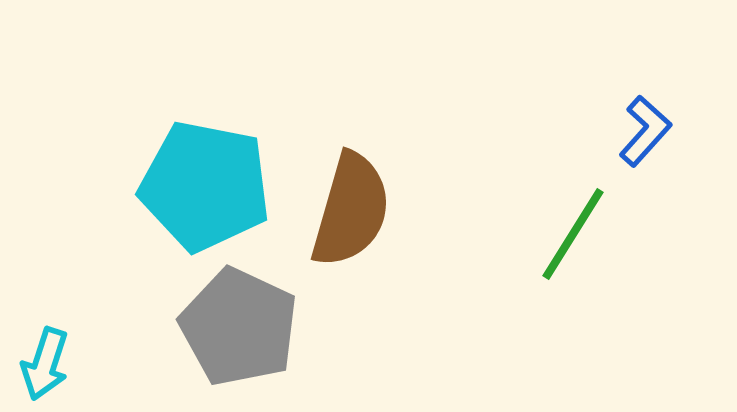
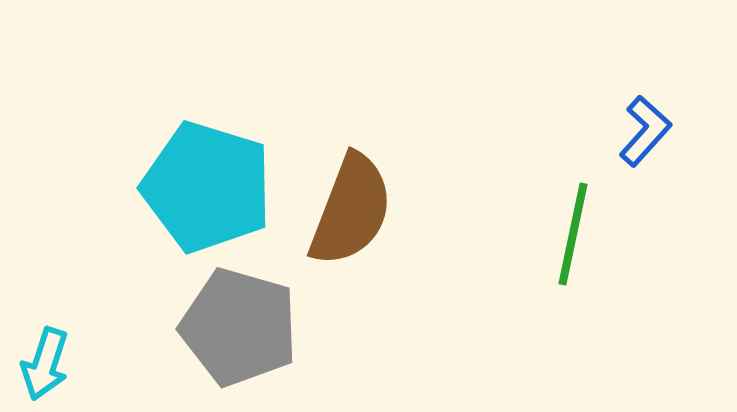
cyan pentagon: moved 2 px right, 1 px down; rotated 6 degrees clockwise
brown semicircle: rotated 5 degrees clockwise
green line: rotated 20 degrees counterclockwise
gray pentagon: rotated 9 degrees counterclockwise
